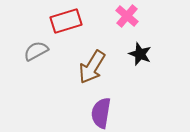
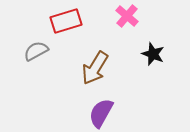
black star: moved 13 px right
brown arrow: moved 3 px right, 1 px down
purple semicircle: rotated 20 degrees clockwise
